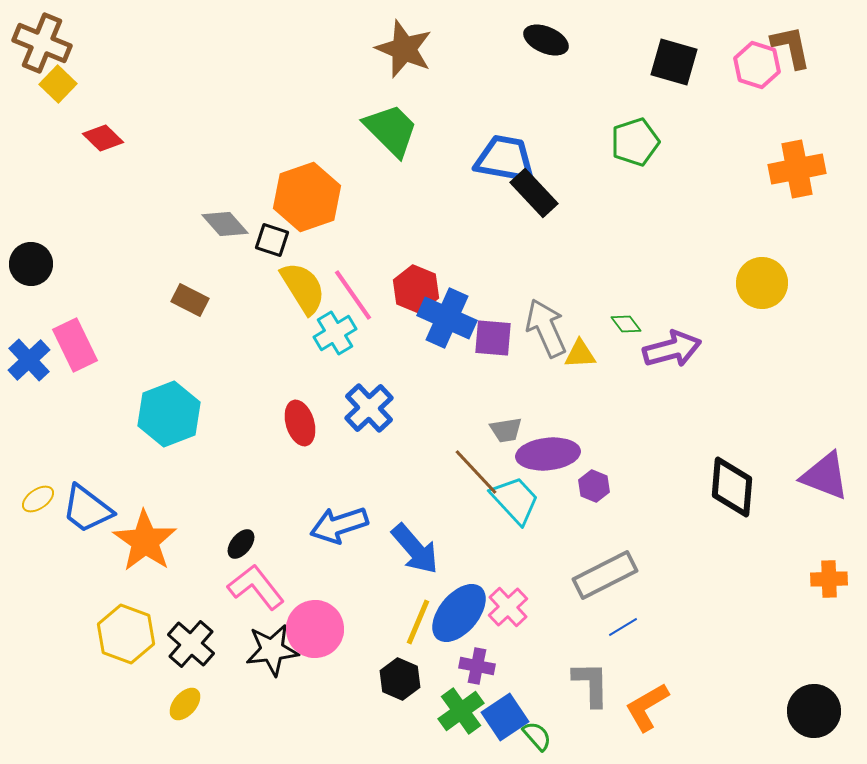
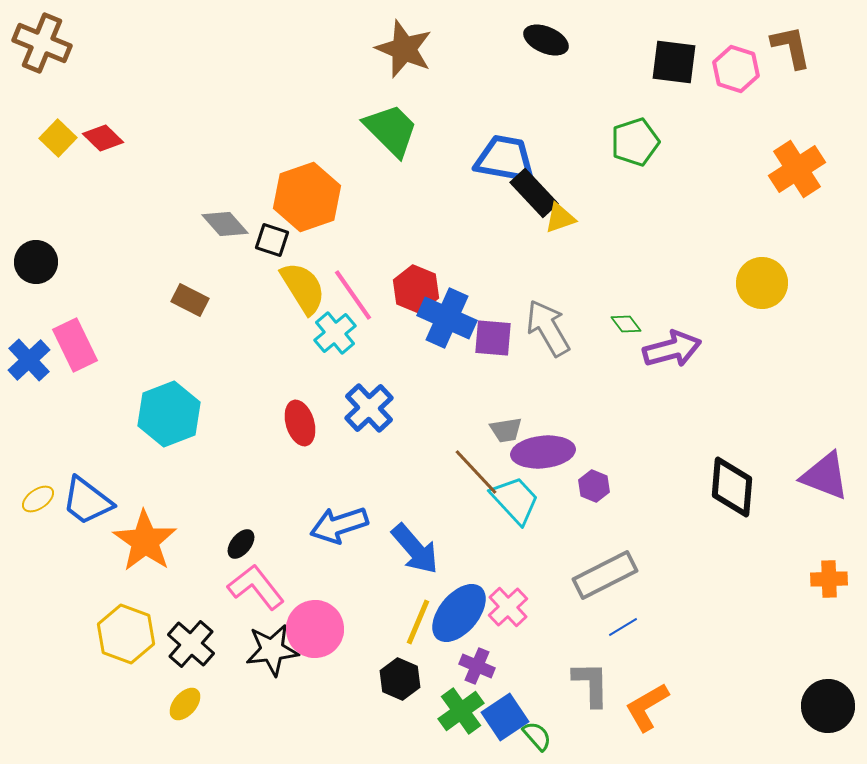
black square at (674, 62): rotated 9 degrees counterclockwise
pink hexagon at (757, 65): moved 21 px left, 4 px down
yellow square at (58, 84): moved 54 px down
orange cross at (797, 169): rotated 22 degrees counterclockwise
black circle at (31, 264): moved 5 px right, 2 px up
gray arrow at (546, 328): moved 2 px right; rotated 6 degrees counterclockwise
cyan cross at (335, 333): rotated 9 degrees counterclockwise
yellow triangle at (580, 354): moved 20 px left, 136 px up; rotated 16 degrees counterclockwise
purple ellipse at (548, 454): moved 5 px left, 2 px up
blue trapezoid at (87, 509): moved 8 px up
purple cross at (477, 666): rotated 12 degrees clockwise
black circle at (814, 711): moved 14 px right, 5 px up
